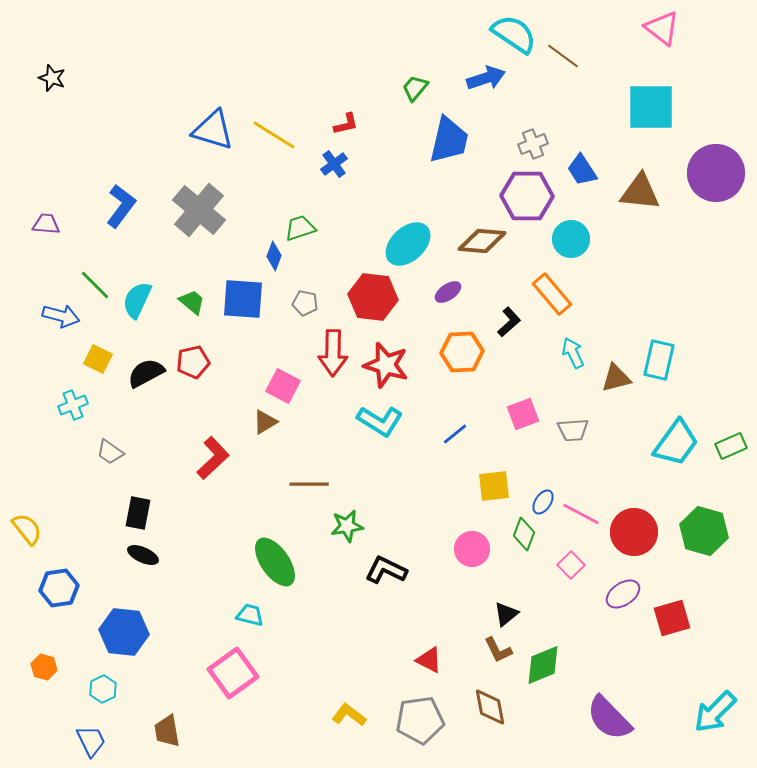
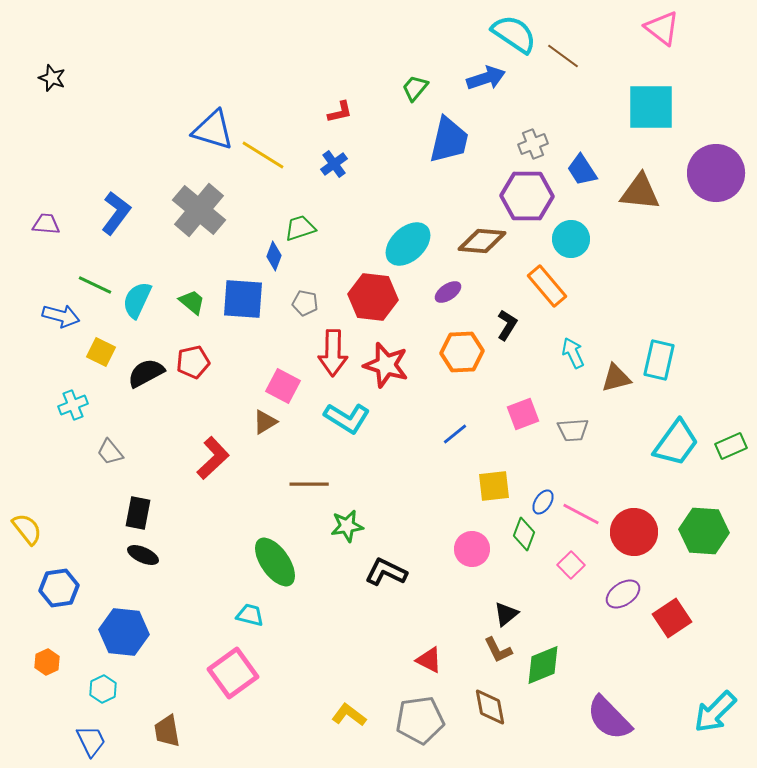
red L-shape at (346, 124): moved 6 px left, 12 px up
yellow line at (274, 135): moved 11 px left, 20 px down
blue L-shape at (121, 206): moved 5 px left, 7 px down
green line at (95, 285): rotated 20 degrees counterclockwise
orange rectangle at (552, 294): moved 5 px left, 8 px up
black L-shape at (509, 322): moved 2 px left, 3 px down; rotated 16 degrees counterclockwise
yellow square at (98, 359): moved 3 px right, 7 px up
cyan L-shape at (380, 421): moved 33 px left, 3 px up
gray trapezoid at (110, 452): rotated 16 degrees clockwise
green hexagon at (704, 531): rotated 12 degrees counterclockwise
black L-shape at (386, 570): moved 2 px down
red square at (672, 618): rotated 18 degrees counterclockwise
orange hexagon at (44, 667): moved 3 px right, 5 px up; rotated 20 degrees clockwise
